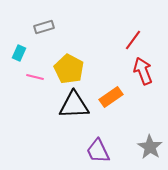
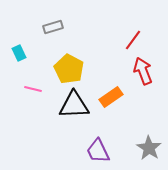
gray rectangle: moved 9 px right
cyan rectangle: rotated 49 degrees counterclockwise
pink line: moved 2 px left, 12 px down
gray star: moved 1 px left, 1 px down
